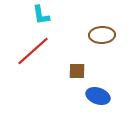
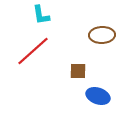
brown square: moved 1 px right
